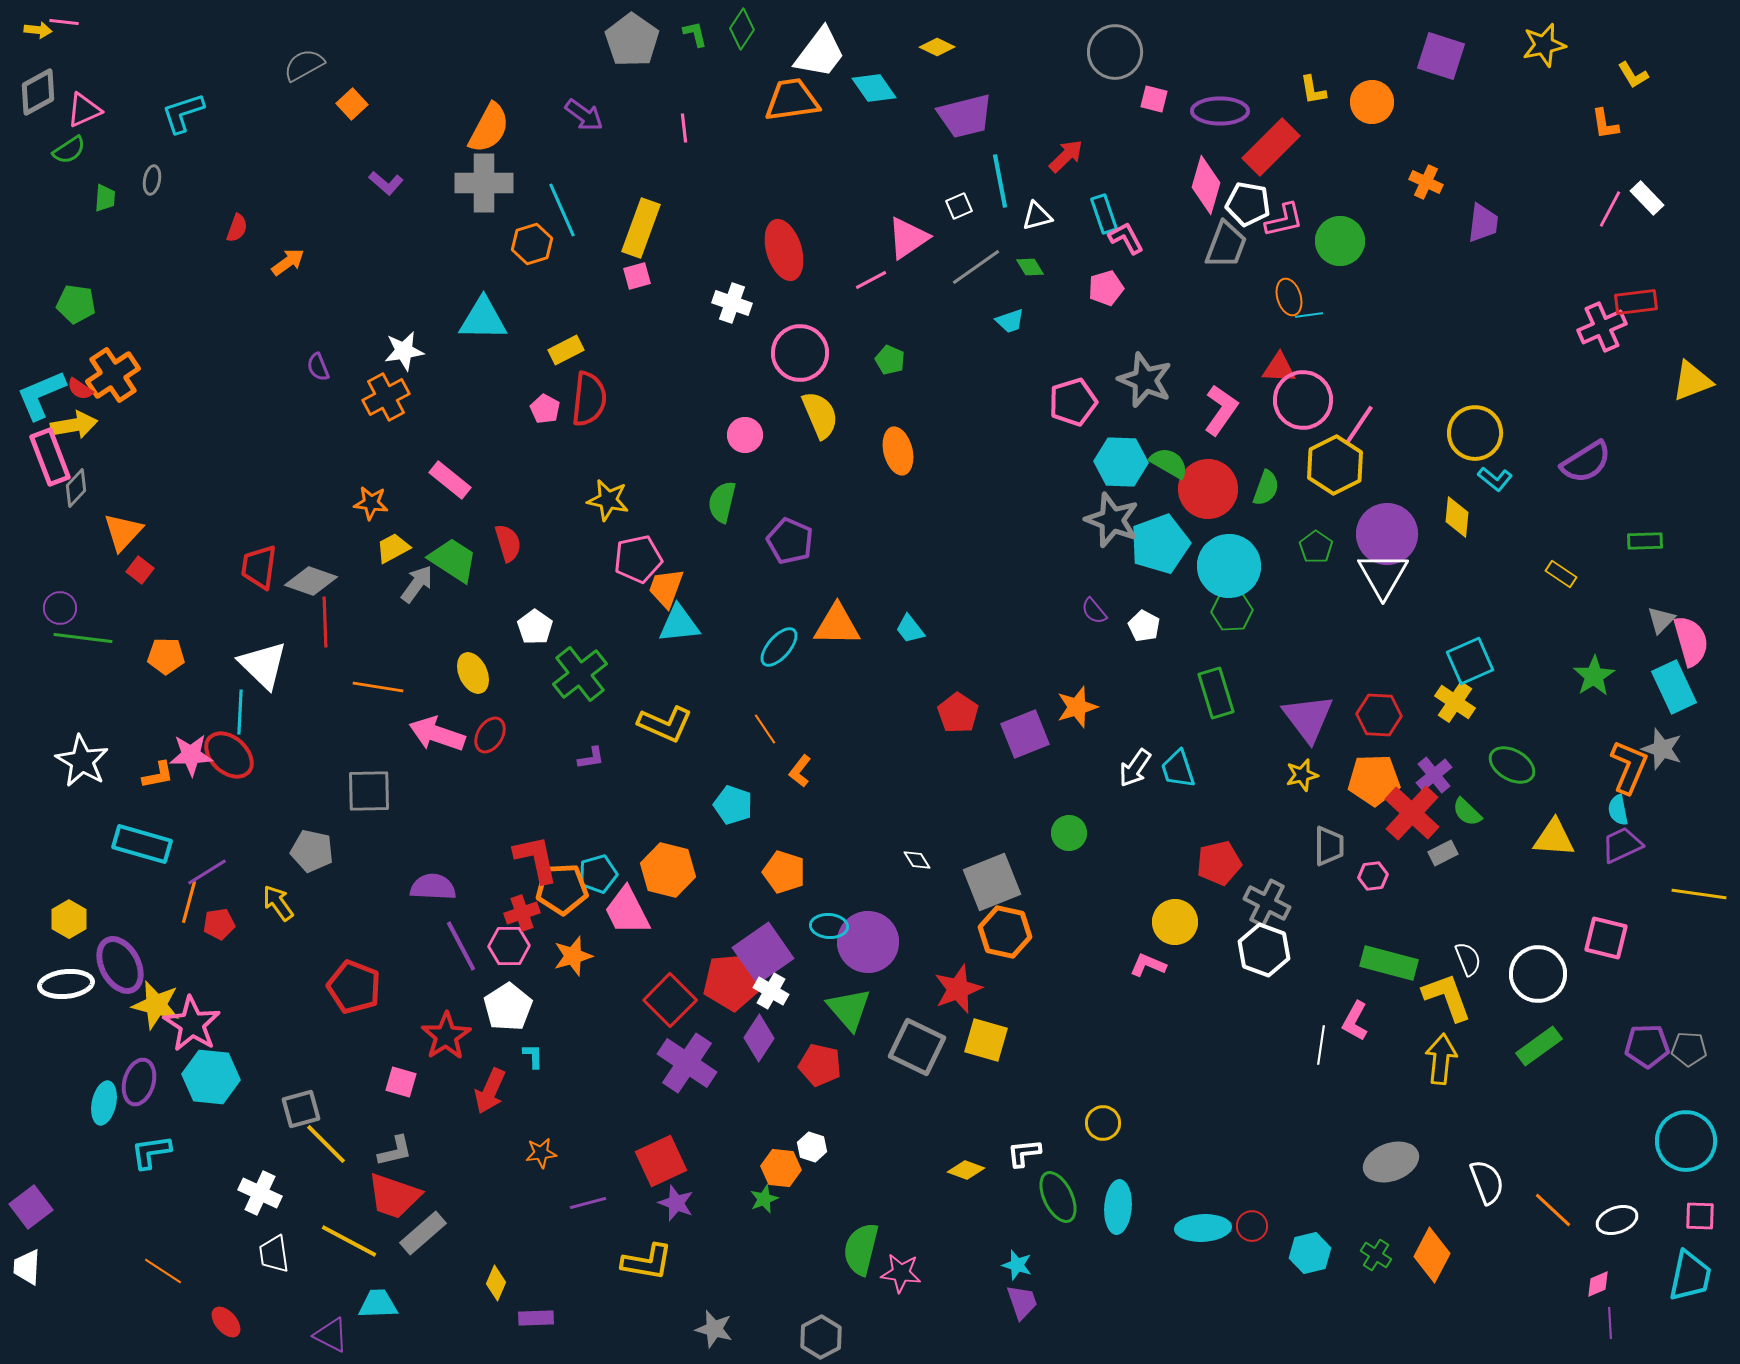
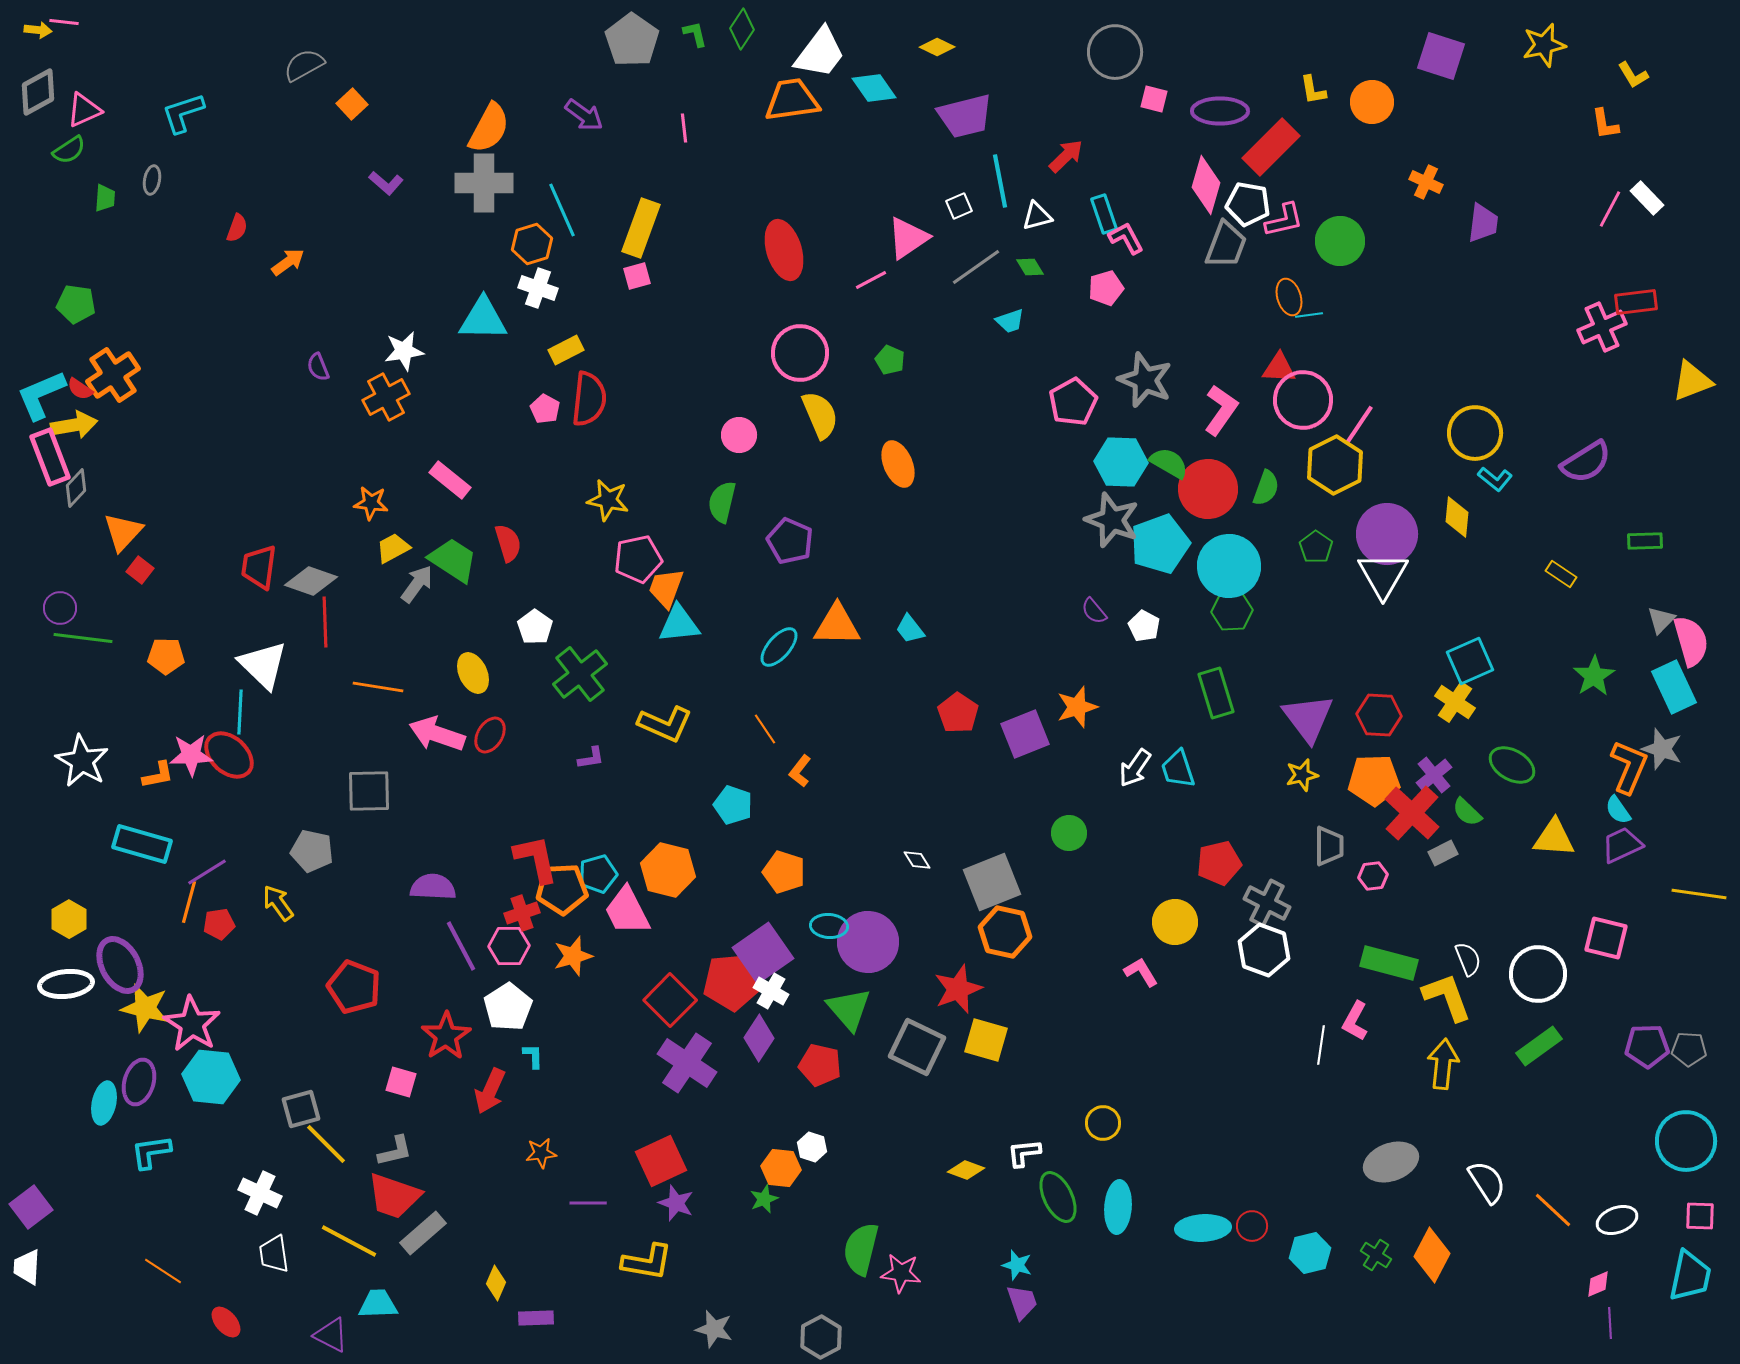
white cross at (732, 303): moved 194 px left, 15 px up
pink pentagon at (1073, 402): rotated 12 degrees counterclockwise
pink circle at (745, 435): moved 6 px left
orange ellipse at (898, 451): moved 13 px down; rotated 9 degrees counterclockwise
cyan semicircle at (1618, 810): rotated 24 degrees counterclockwise
pink L-shape at (1148, 965): moved 7 px left, 7 px down; rotated 36 degrees clockwise
yellow star at (156, 1005): moved 11 px left, 3 px down
yellow arrow at (1441, 1059): moved 2 px right, 5 px down
white semicircle at (1487, 1182): rotated 12 degrees counterclockwise
purple line at (588, 1203): rotated 15 degrees clockwise
